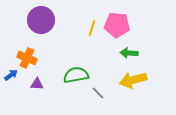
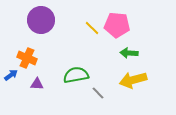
yellow line: rotated 63 degrees counterclockwise
